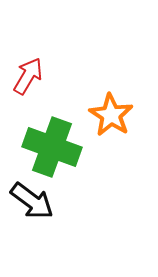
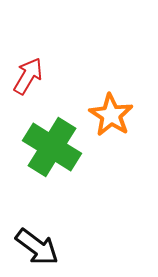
green cross: rotated 12 degrees clockwise
black arrow: moved 5 px right, 46 px down
